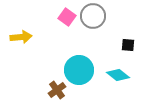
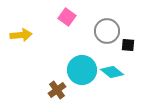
gray circle: moved 14 px right, 15 px down
yellow arrow: moved 2 px up
cyan circle: moved 3 px right
cyan diamond: moved 6 px left, 3 px up
